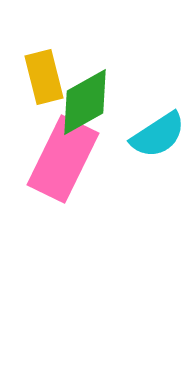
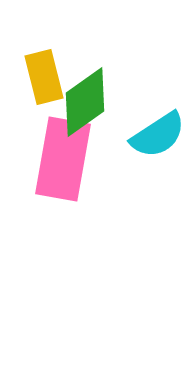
green diamond: rotated 6 degrees counterclockwise
pink rectangle: rotated 16 degrees counterclockwise
